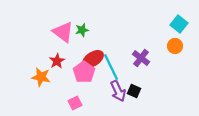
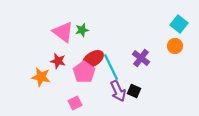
red star: moved 1 px right; rotated 28 degrees counterclockwise
